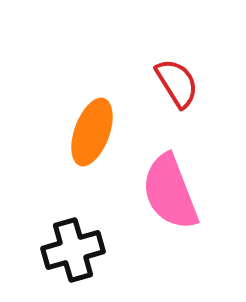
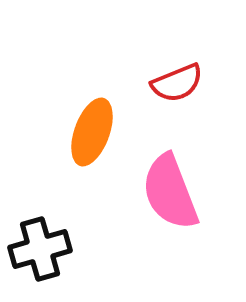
red semicircle: rotated 100 degrees clockwise
black cross: moved 33 px left, 1 px up
